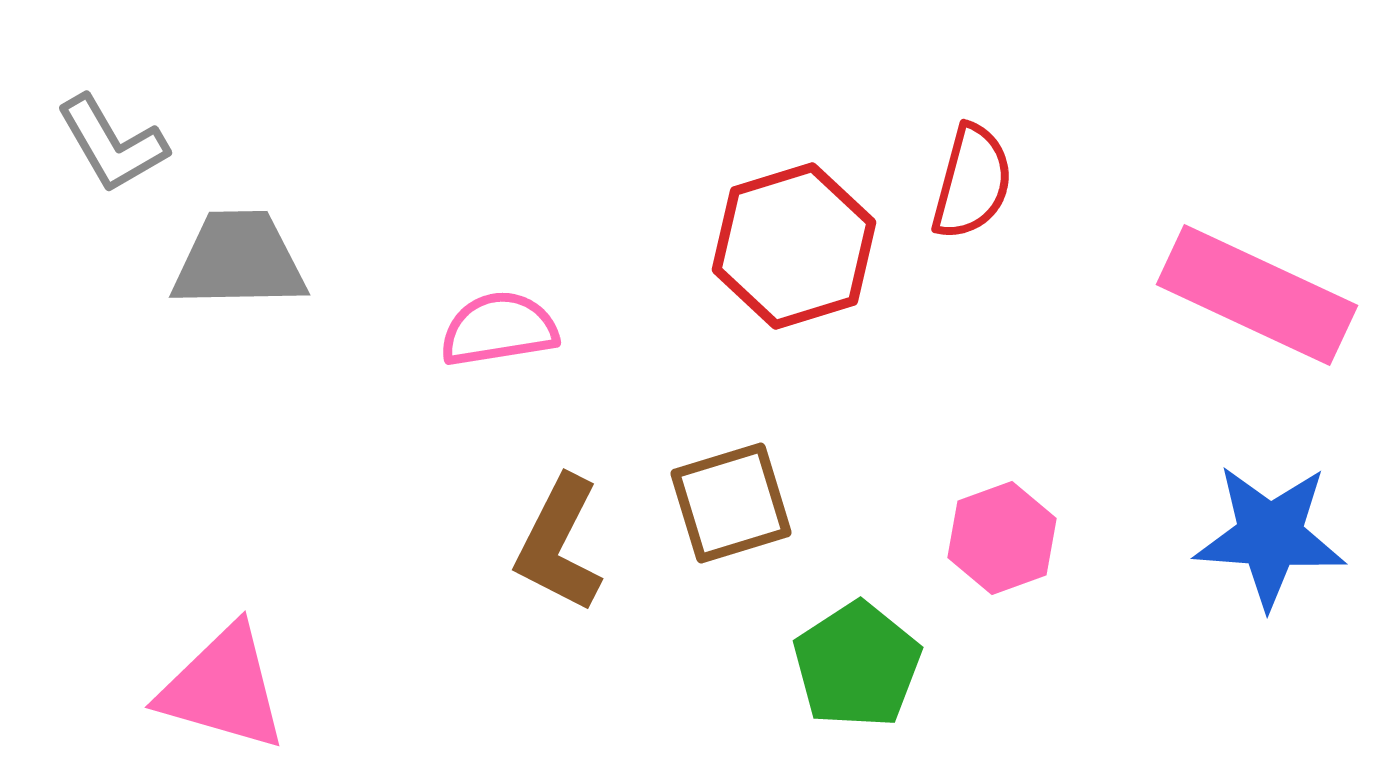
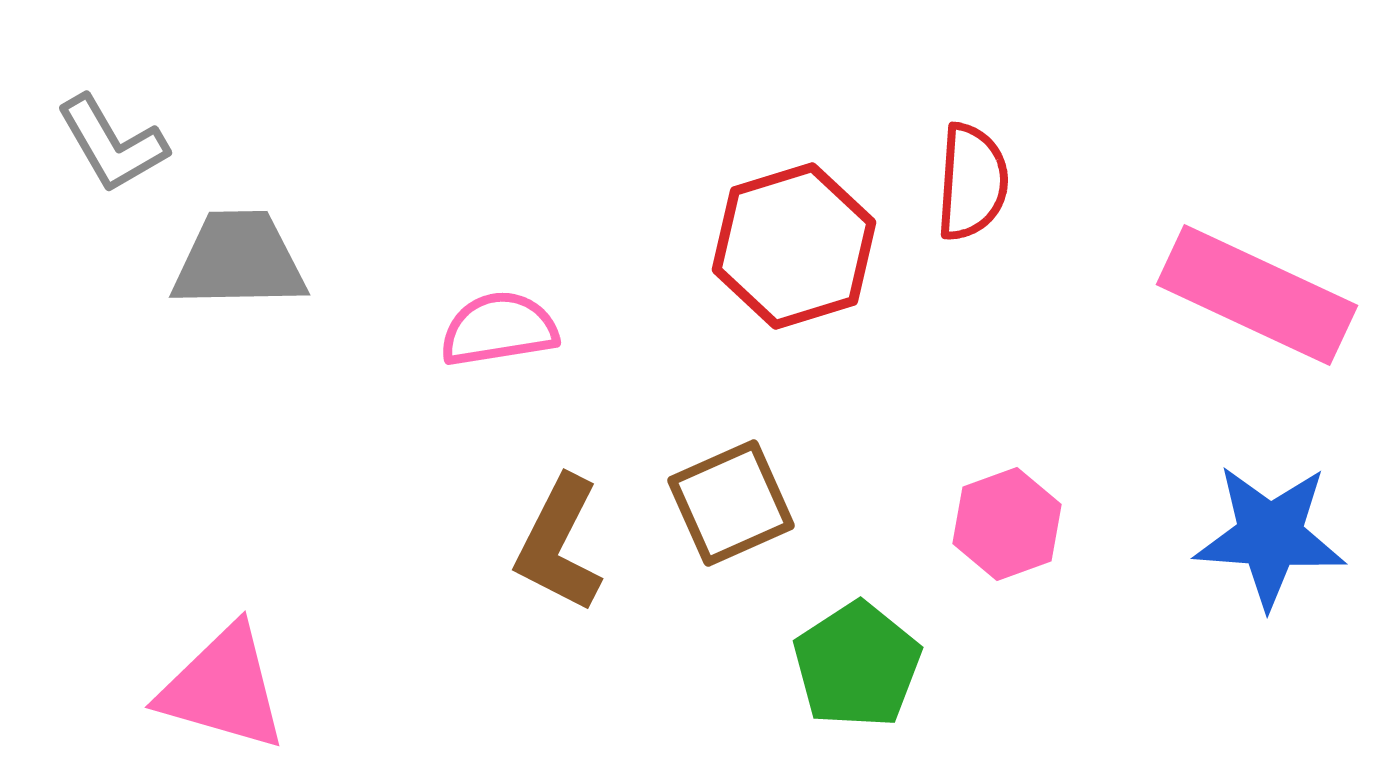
red semicircle: rotated 11 degrees counterclockwise
brown square: rotated 7 degrees counterclockwise
pink hexagon: moved 5 px right, 14 px up
